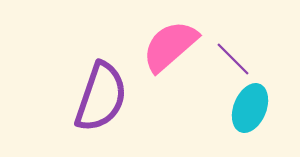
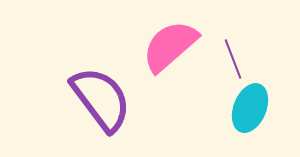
purple line: rotated 24 degrees clockwise
purple semicircle: moved 2 px down; rotated 56 degrees counterclockwise
